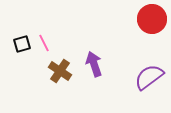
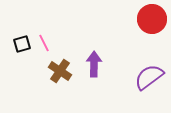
purple arrow: rotated 20 degrees clockwise
